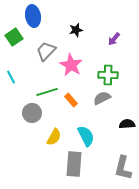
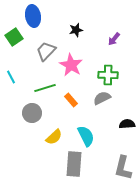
green line: moved 2 px left, 4 px up
yellow semicircle: rotated 18 degrees clockwise
